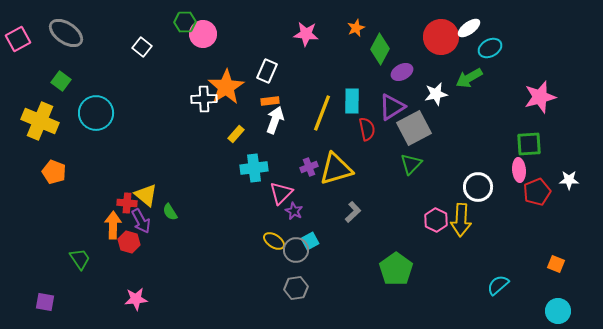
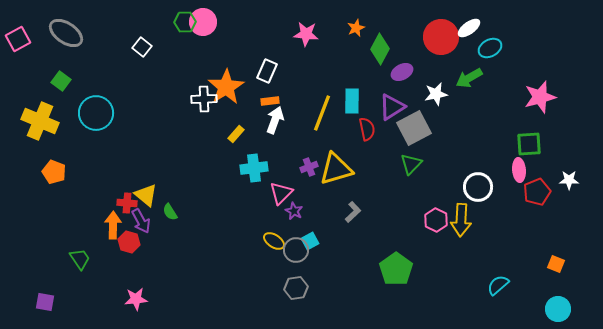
pink circle at (203, 34): moved 12 px up
cyan circle at (558, 311): moved 2 px up
